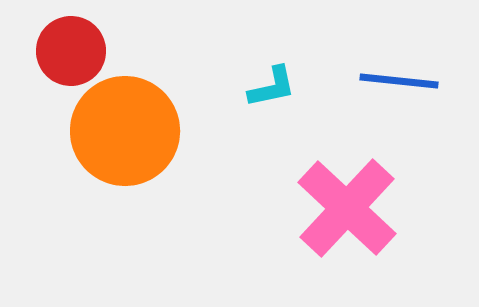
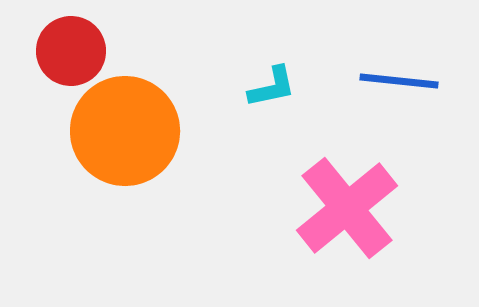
pink cross: rotated 8 degrees clockwise
